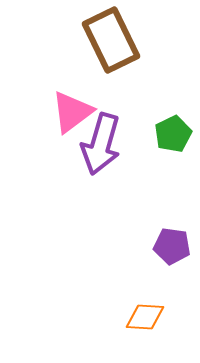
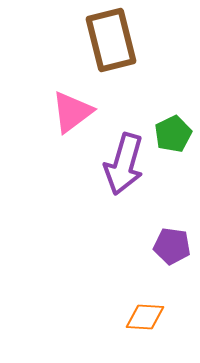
brown rectangle: rotated 12 degrees clockwise
purple arrow: moved 23 px right, 20 px down
